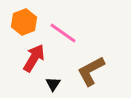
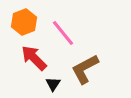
pink line: rotated 16 degrees clockwise
red arrow: rotated 76 degrees counterclockwise
brown L-shape: moved 6 px left, 2 px up
